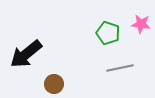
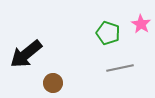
pink star: rotated 24 degrees clockwise
brown circle: moved 1 px left, 1 px up
